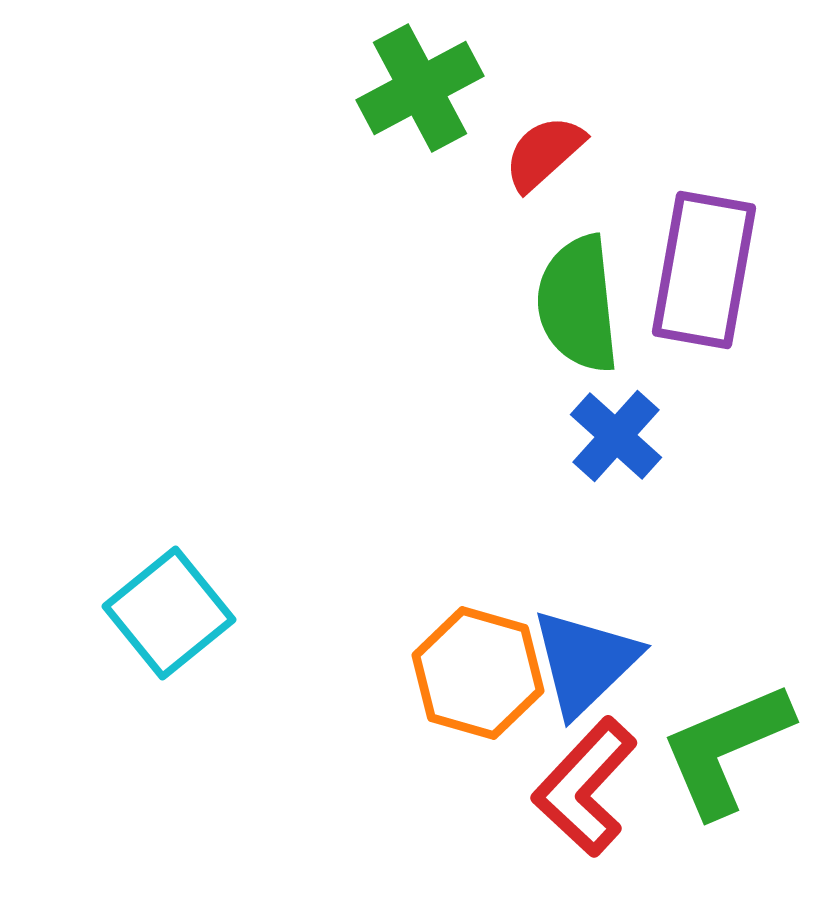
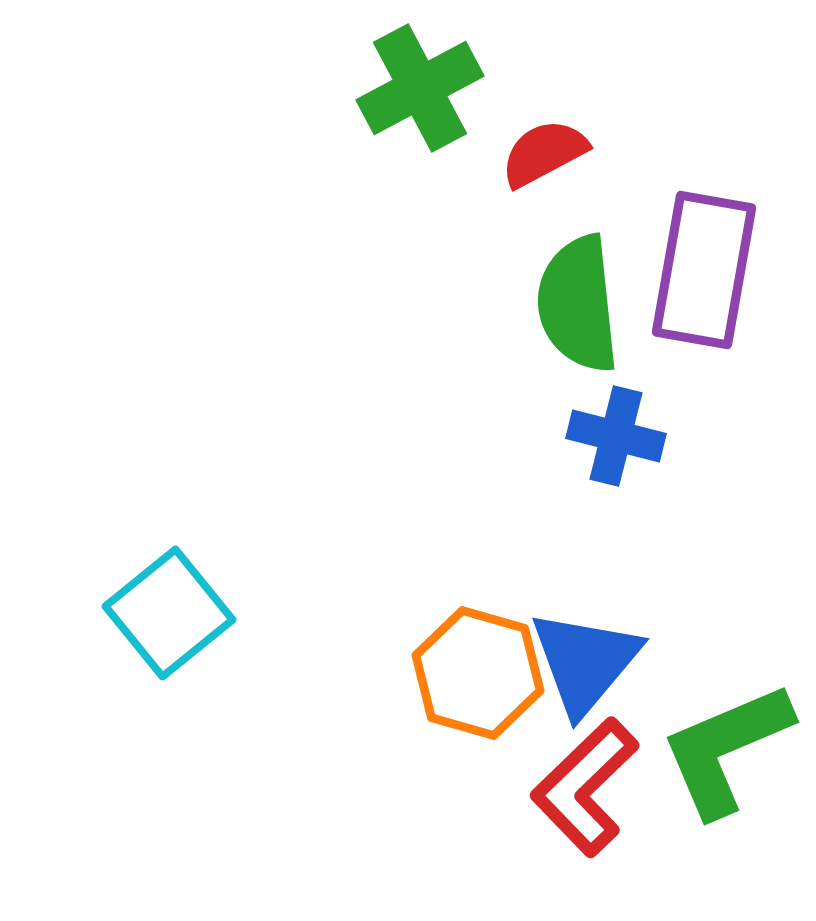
red semicircle: rotated 14 degrees clockwise
blue cross: rotated 28 degrees counterclockwise
blue triangle: rotated 6 degrees counterclockwise
red L-shape: rotated 3 degrees clockwise
